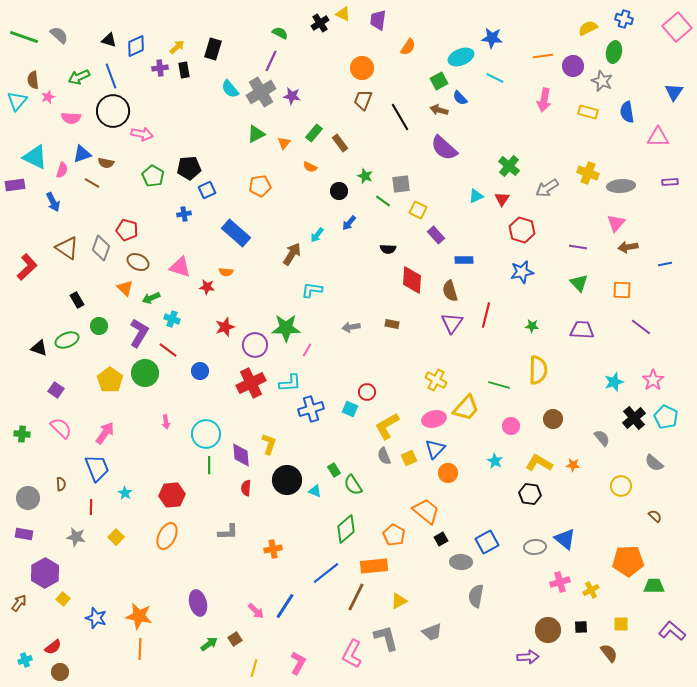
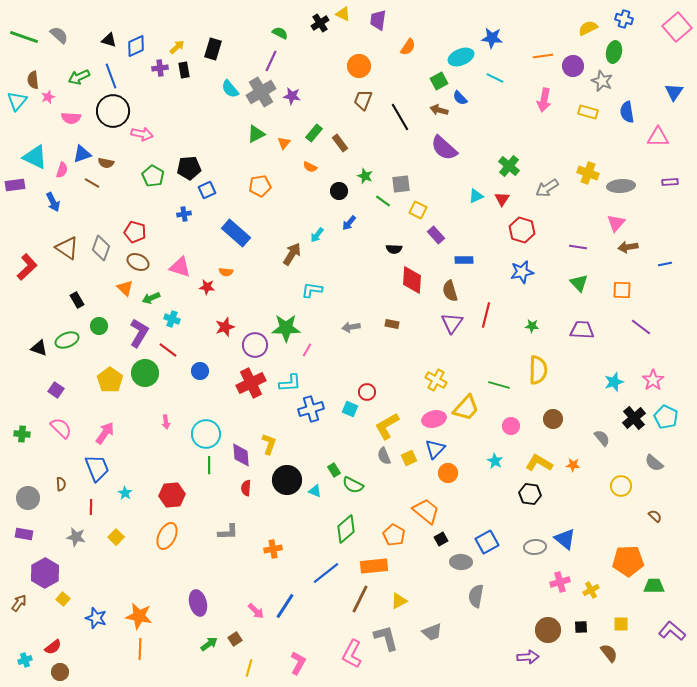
orange circle at (362, 68): moved 3 px left, 2 px up
red pentagon at (127, 230): moved 8 px right, 2 px down
black semicircle at (388, 249): moved 6 px right
green semicircle at (353, 485): rotated 30 degrees counterclockwise
brown line at (356, 597): moved 4 px right, 2 px down
yellow line at (254, 668): moved 5 px left
